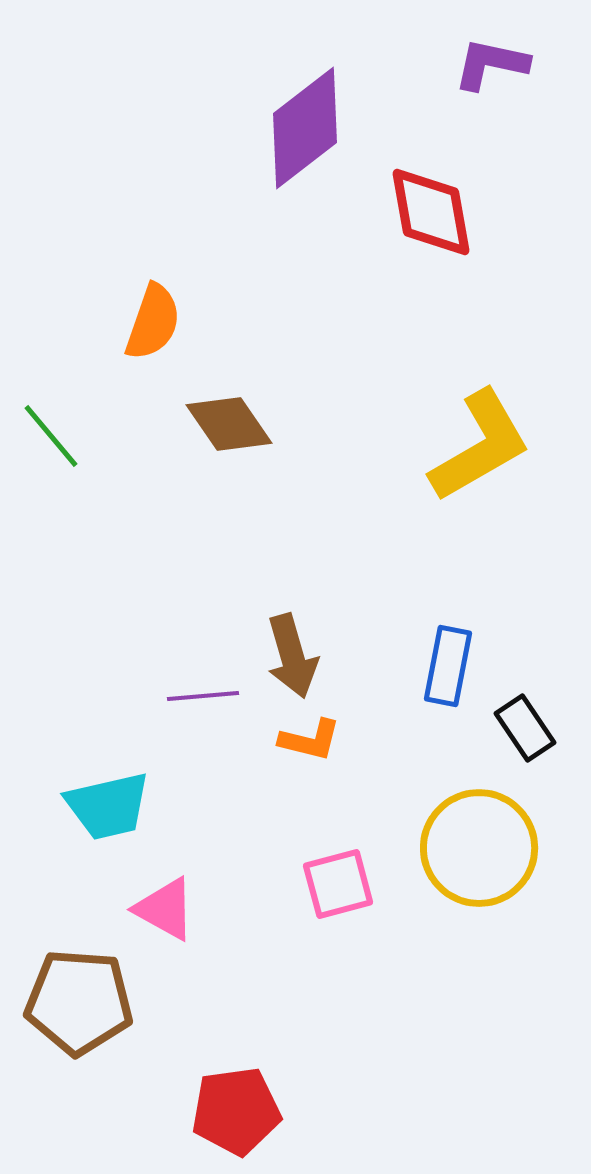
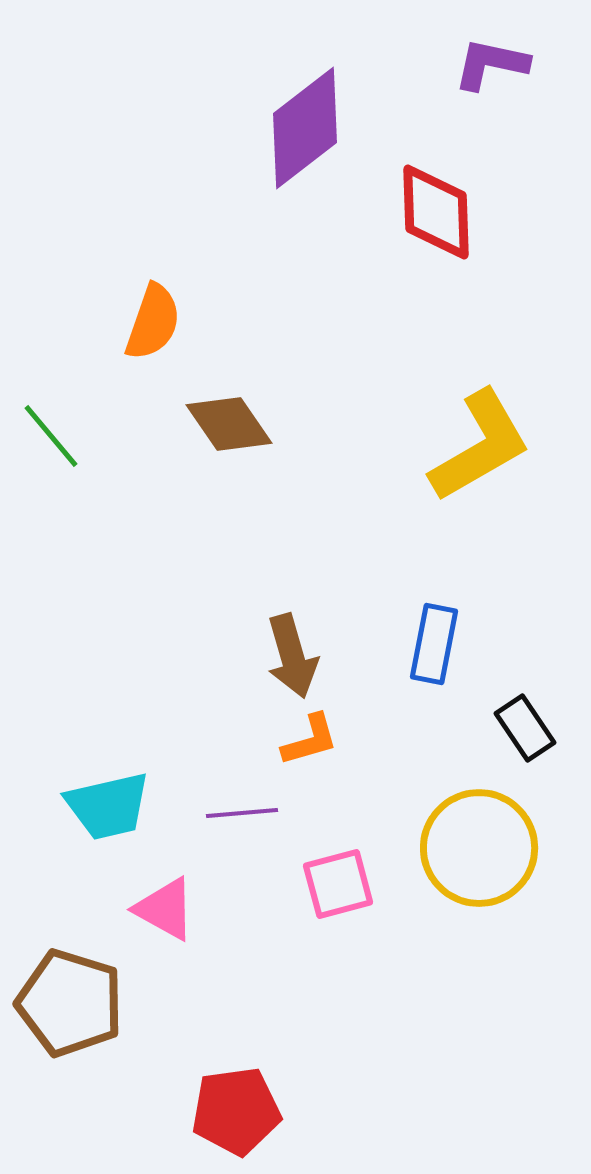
red diamond: moved 5 px right; rotated 8 degrees clockwise
blue rectangle: moved 14 px left, 22 px up
purple line: moved 39 px right, 117 px down
orange L-shape: rotated 30 degrees counterclockwise
brown pentagon: moved 9 px left, 1 px down; rotated 13 degrees clockwise
